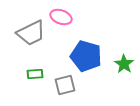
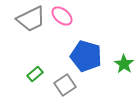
pink ellipse: moved 1 px right, 1 px up; rotated 20 degrees clockwise
gray trapezoid: moved 14 px up
green rectangle: rotated 35 degrees counterclockwise
gray square: rotated 20 degrees counterclockwise
